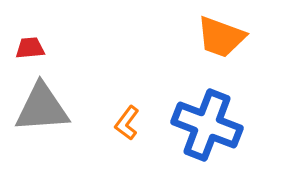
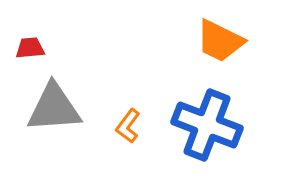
orange trapezoid: moved 1 px left, 4 px down; rotated 6 degrees clockwise
gray triangle: moved 12 px right
orange L-shape: moved 1 px right, 3 px down
